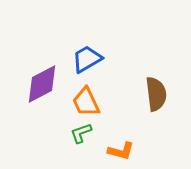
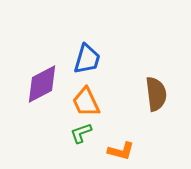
blue trapezoid: rotated 136 degrees clockwise
